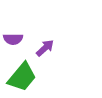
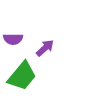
green trapezoid: moved 1 px up
